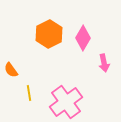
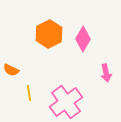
pink diamond: moved 1 px down
pink arrow: moved 2 px right, 10 px down
orange semicircle: rotated 28 degrees counterclockwise
